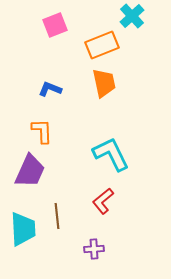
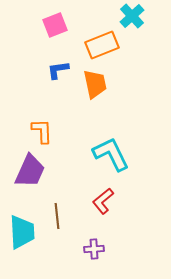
orange trapezoid: moved 9 px left, 1 px down
blue L-shape: moved 8 px right, 19 px up; rotated 30 degrees counterclockwise
cyan trapezoid: moved 1 px left, 3 px down
